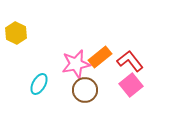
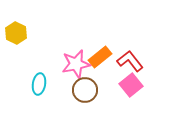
cyan ellipse: rotated 20 degrees counterclockwise
